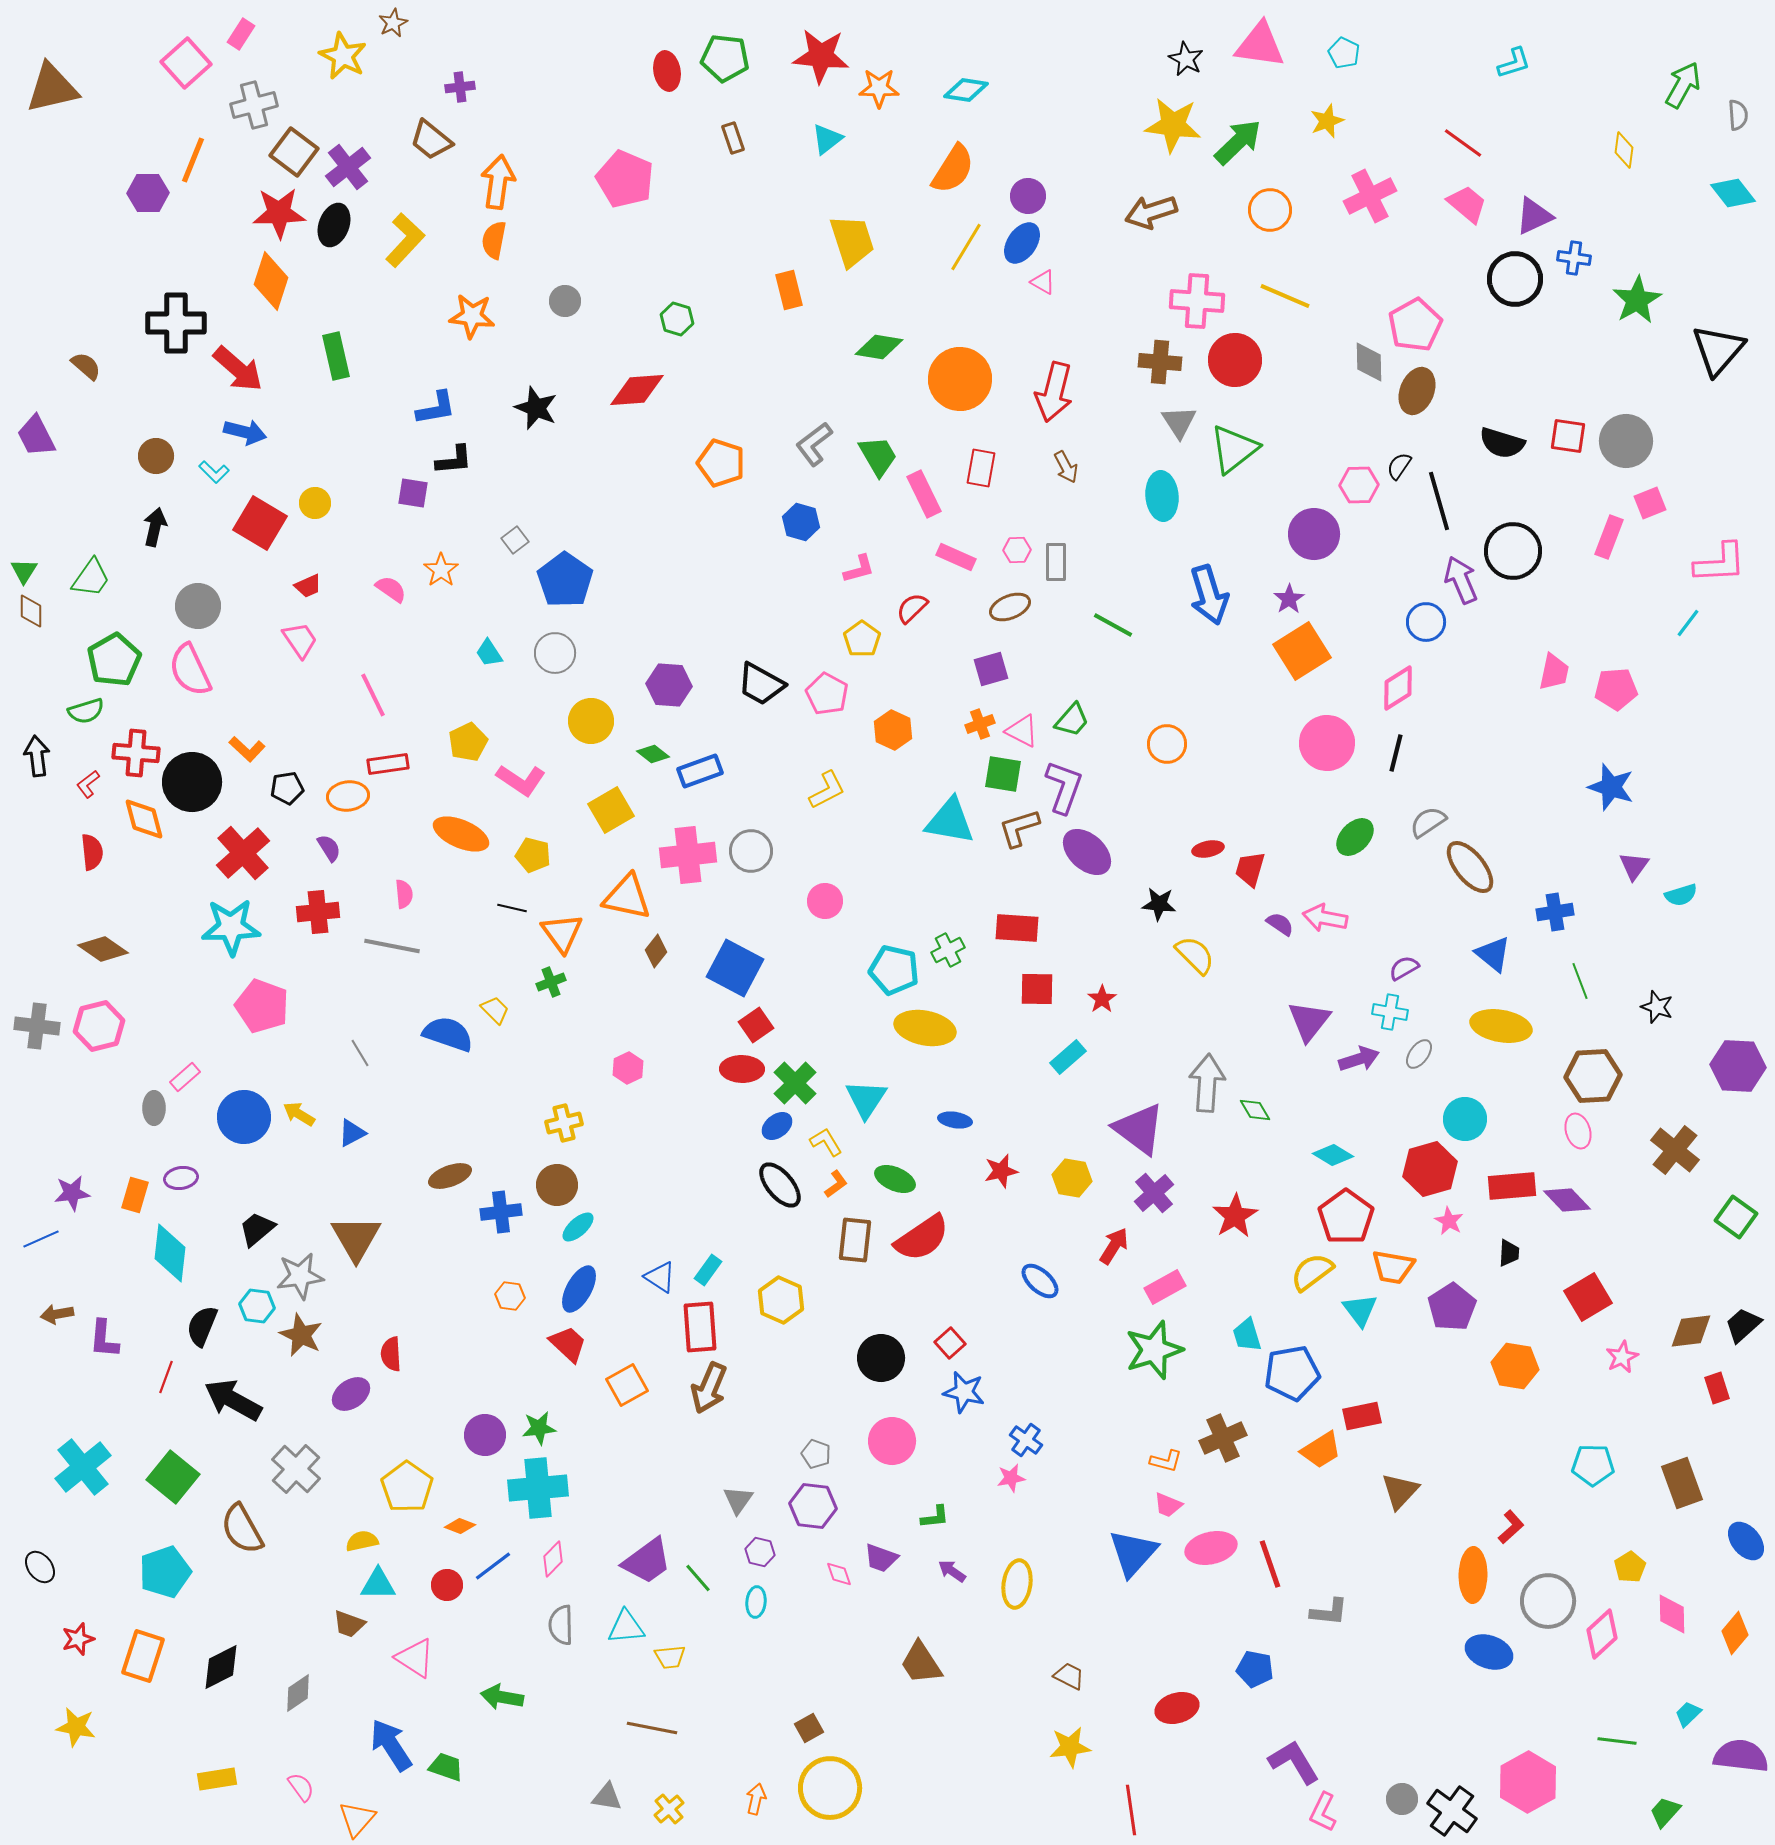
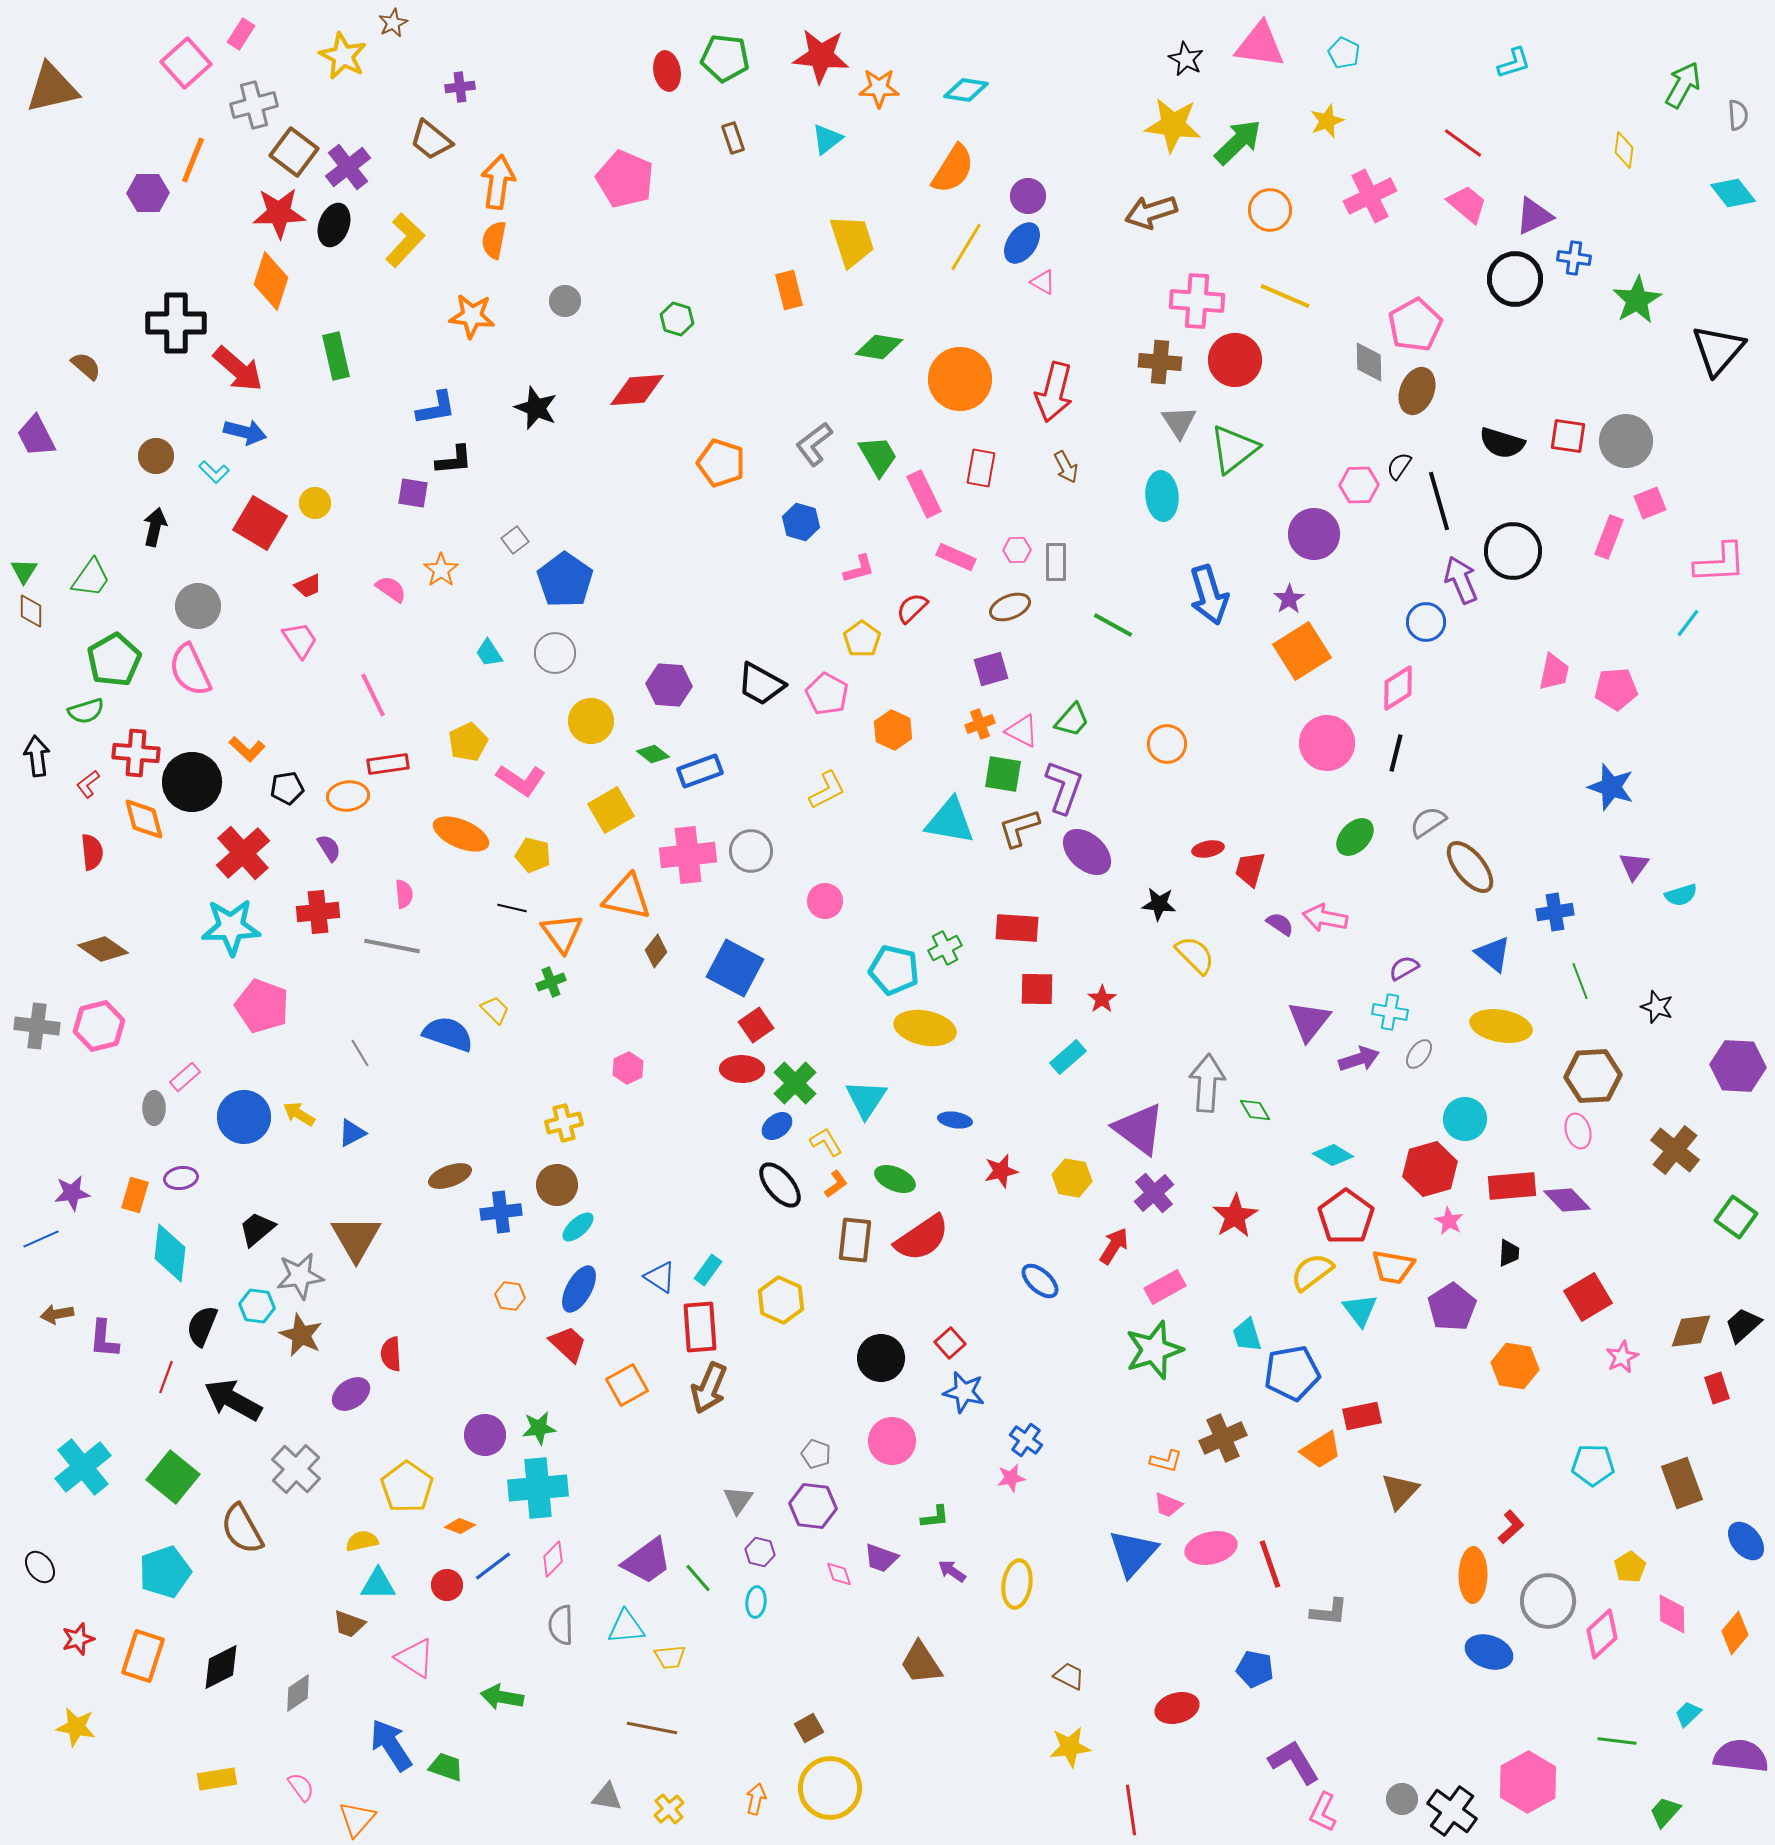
green cross at (948, 950): moved 3 px left, 2 px up
